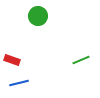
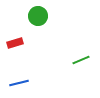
red rectangle: moved 3 px right, 17 px up; rotated 35 degrees counterclockwise
